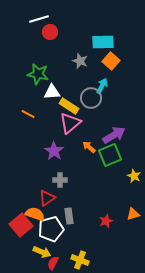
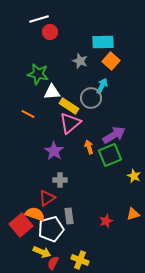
orange arrow: rotated 32 degrees clockwise
